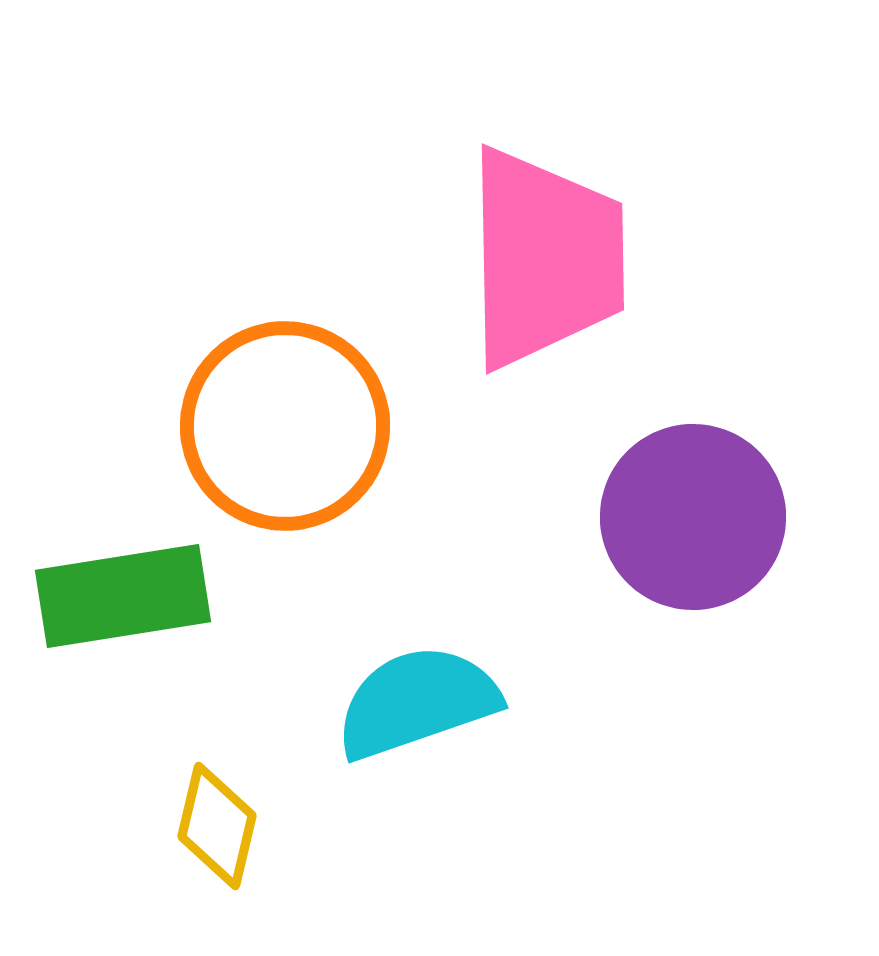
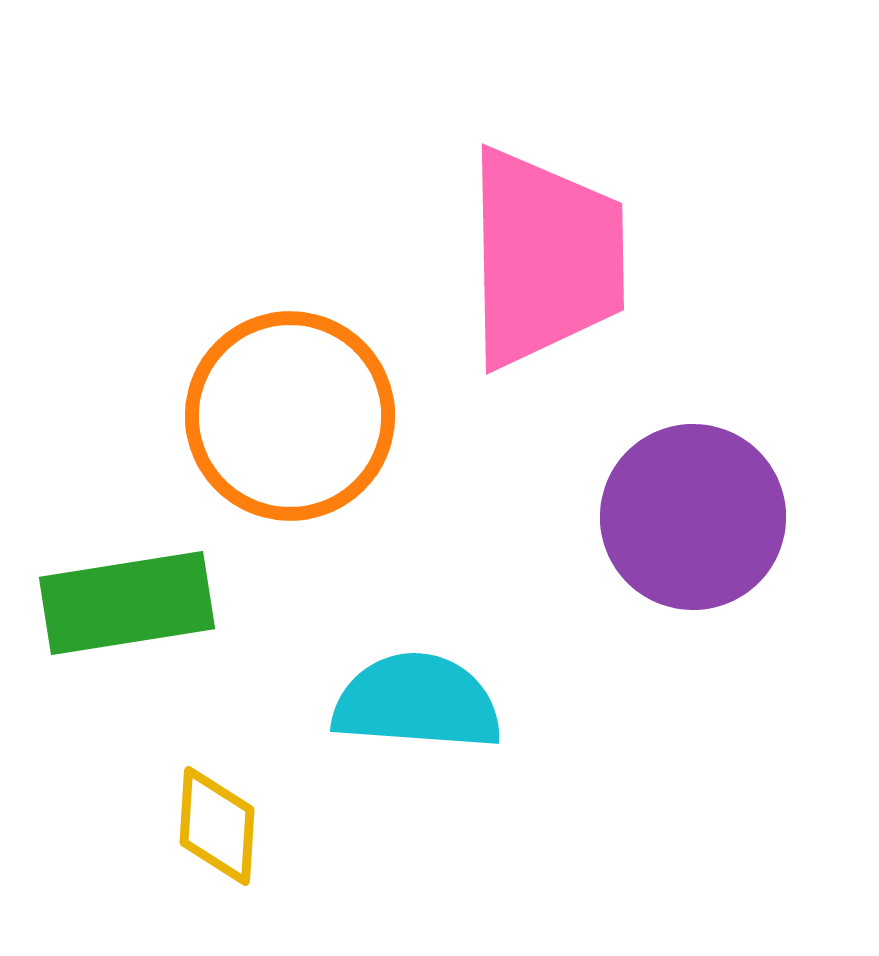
orange circle: moved 5 px right, 10 px up
green rectangle: moved 4 px right, 7 px down
cyan semicircle: rotated 23 degrees clockwise
yellow diamond: rotated 10 degrees counterclockwise
